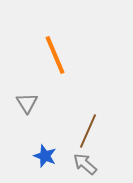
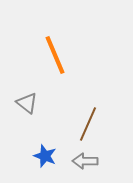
gray triangle: rotated 20 degrees counterclockwise
brown line: moved 7 px up
gray arrow: moved 3 px up; rotated 40 degrees counterclockwise
